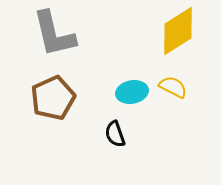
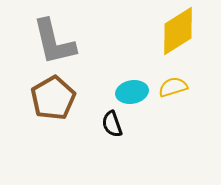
gray L-shape: moved 8 px down
yellow semicircle: rotated 44 degrees counterclockwise
brown pentagon: rotated 6 degrees counterclockwise
black semicircle: moved 3 px left, 10 px up
